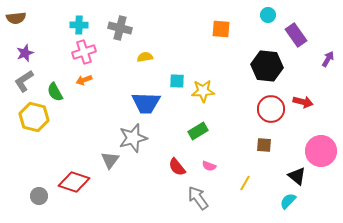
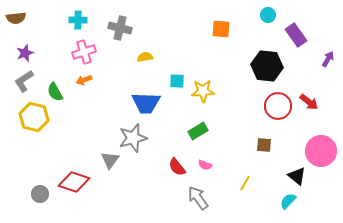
cyan cross: moved 1 px left, 5 px up
red arrow: moved 6 px right; rotated 24 degrees clockwise
red circle: moved 7 px right, 3 px up
pink semicircle: moved 4 px left, 1 px up
gray circle: moved 1 px right, 2 px up
